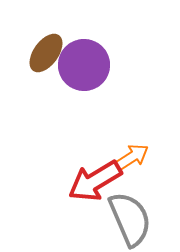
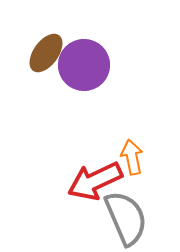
orange arrow: rotated 68 degrees counterclockwise
red arrow: rotated 6 degrees clockwise
gray semicircle: moved 4 px left, 1 px up
